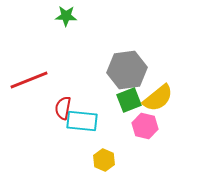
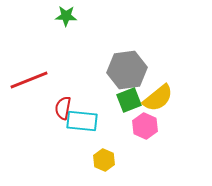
pink hexagon: rotated 10 degrees clockwise
